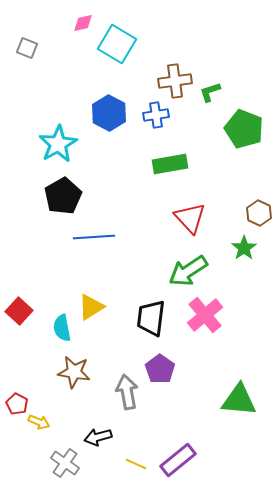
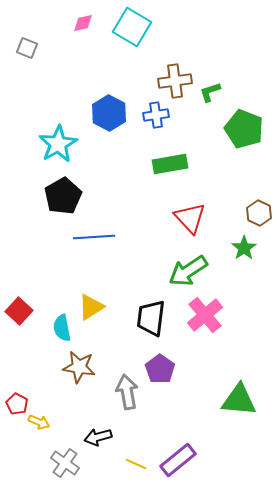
cyan square: moved 15 px right, 17 px up
brown star: moved 5 px right, 5 px up
